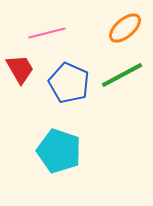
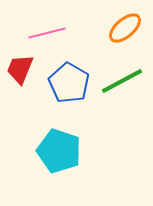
red trapezoid: rotated 128 degrees counterclockwise
green line: moved 6 px down
blue pentagon: rotated 6 degrees clockwise
